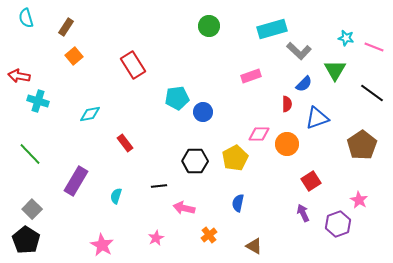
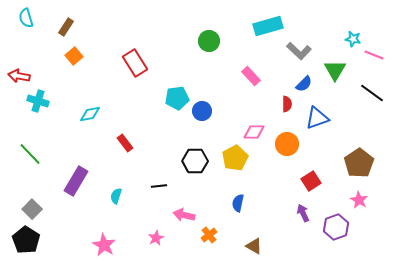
green circle at (209, 26): moved 15 px down
cyan rectangle at (272, 29): moved 4 px left, 3 px up
cyan star at (346, 38): moved 7 px right, 1 px down
pink line at (374, 47): moved 8 px down
red rectangle at (133, 65): moved 2 px right, 2 px up
pink rectangle at (251, 76): rotated 66 degrees clockwise
blue circle at (203, 112): moved 1 px left, 1 px up
pink diamond at (259, 134): moved 5 px left, 2 px up
brown pentagon at (362, 145): moved 3 px left, 18 px down
pink arrow at (184, 208): moved 7 px down
purple hexagon at (338, 224): moved 2 px left, 3 px down
pink star at (102, 245): moved 2 px right
